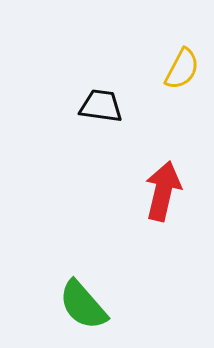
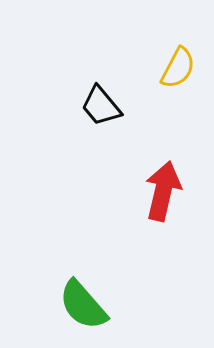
yellow semicircle: moved 4 px left, 1 px up
black trapezoid: rotated 138 degrees counterclockwise
